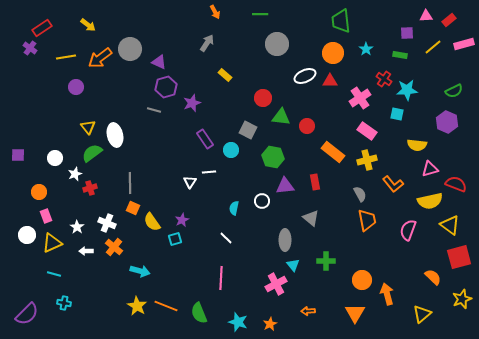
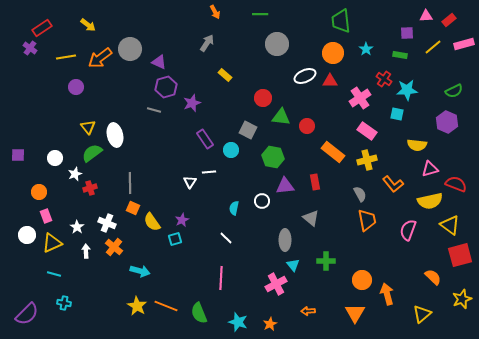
white arrow at (86, 251): rotated 88 degrees clockwise
red square at (459, 257): moved 1 px right, 2 px up
